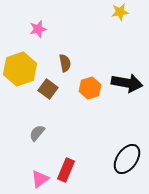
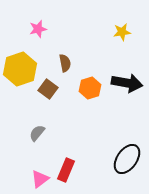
yellow star: moved 2 px right, 20 px down
